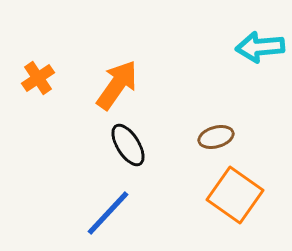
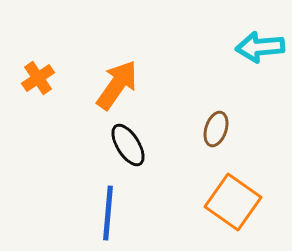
brown ellipse: moved 8 px up; rotated 56 degrees counterclockwise
orange square: moved 2 px left, 7 px down
blue line: rotated 38 degrees counterclockwise
